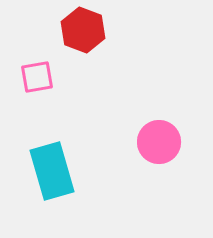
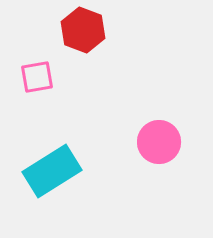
cyan rectangle: rotated 74 degrees clockwise
